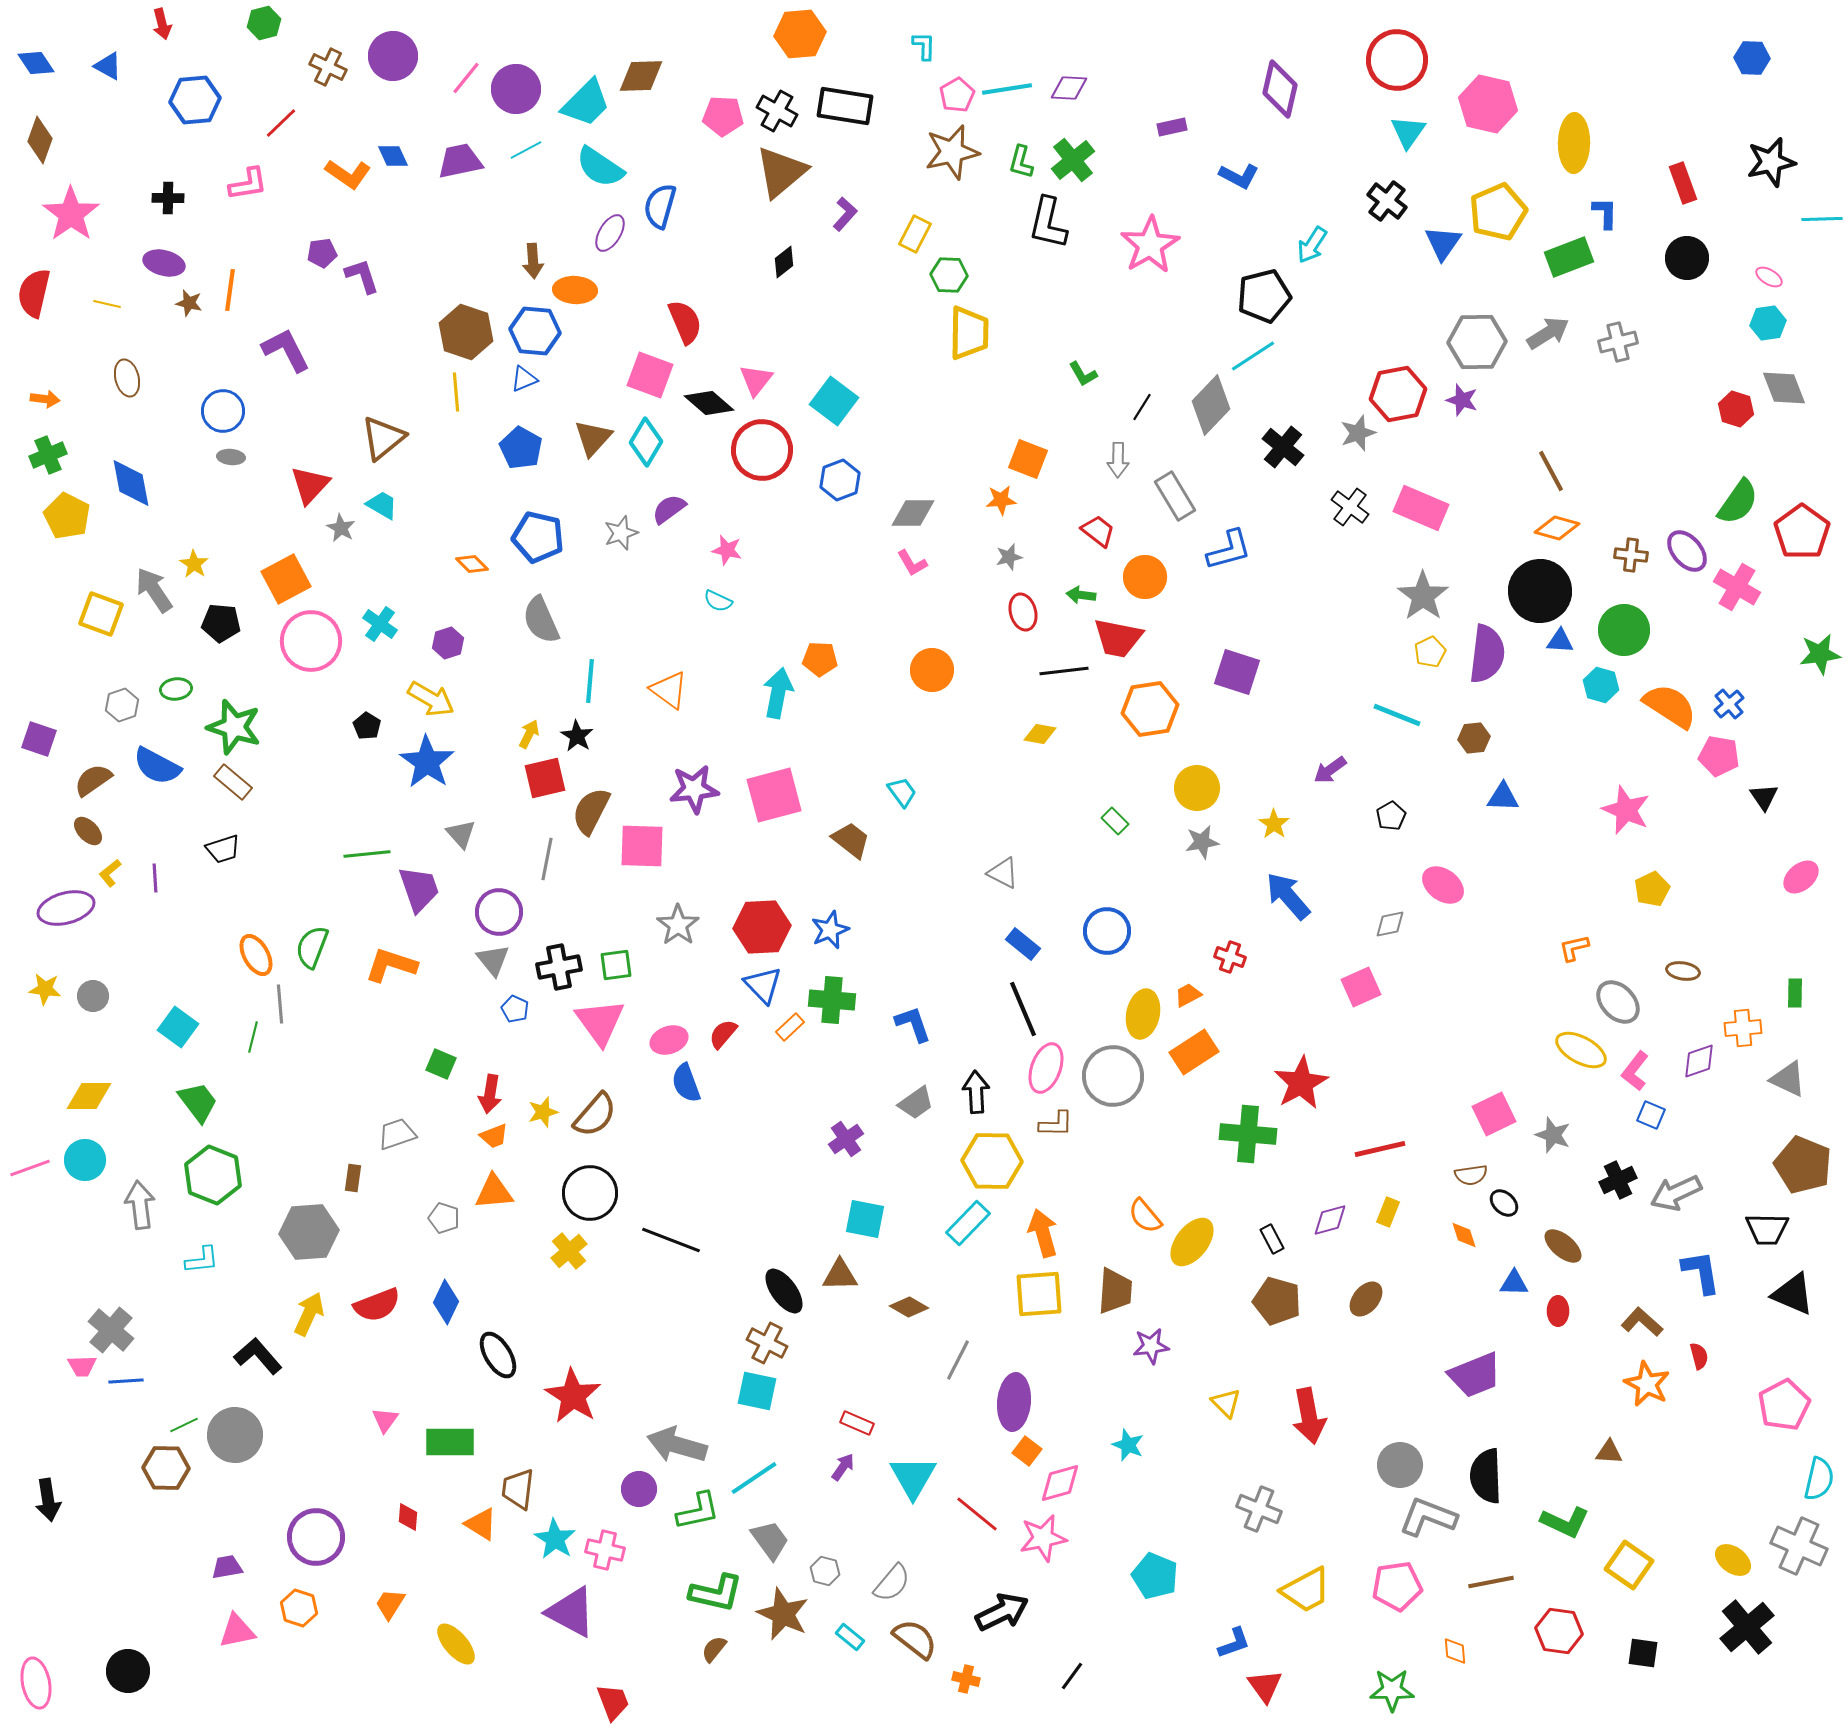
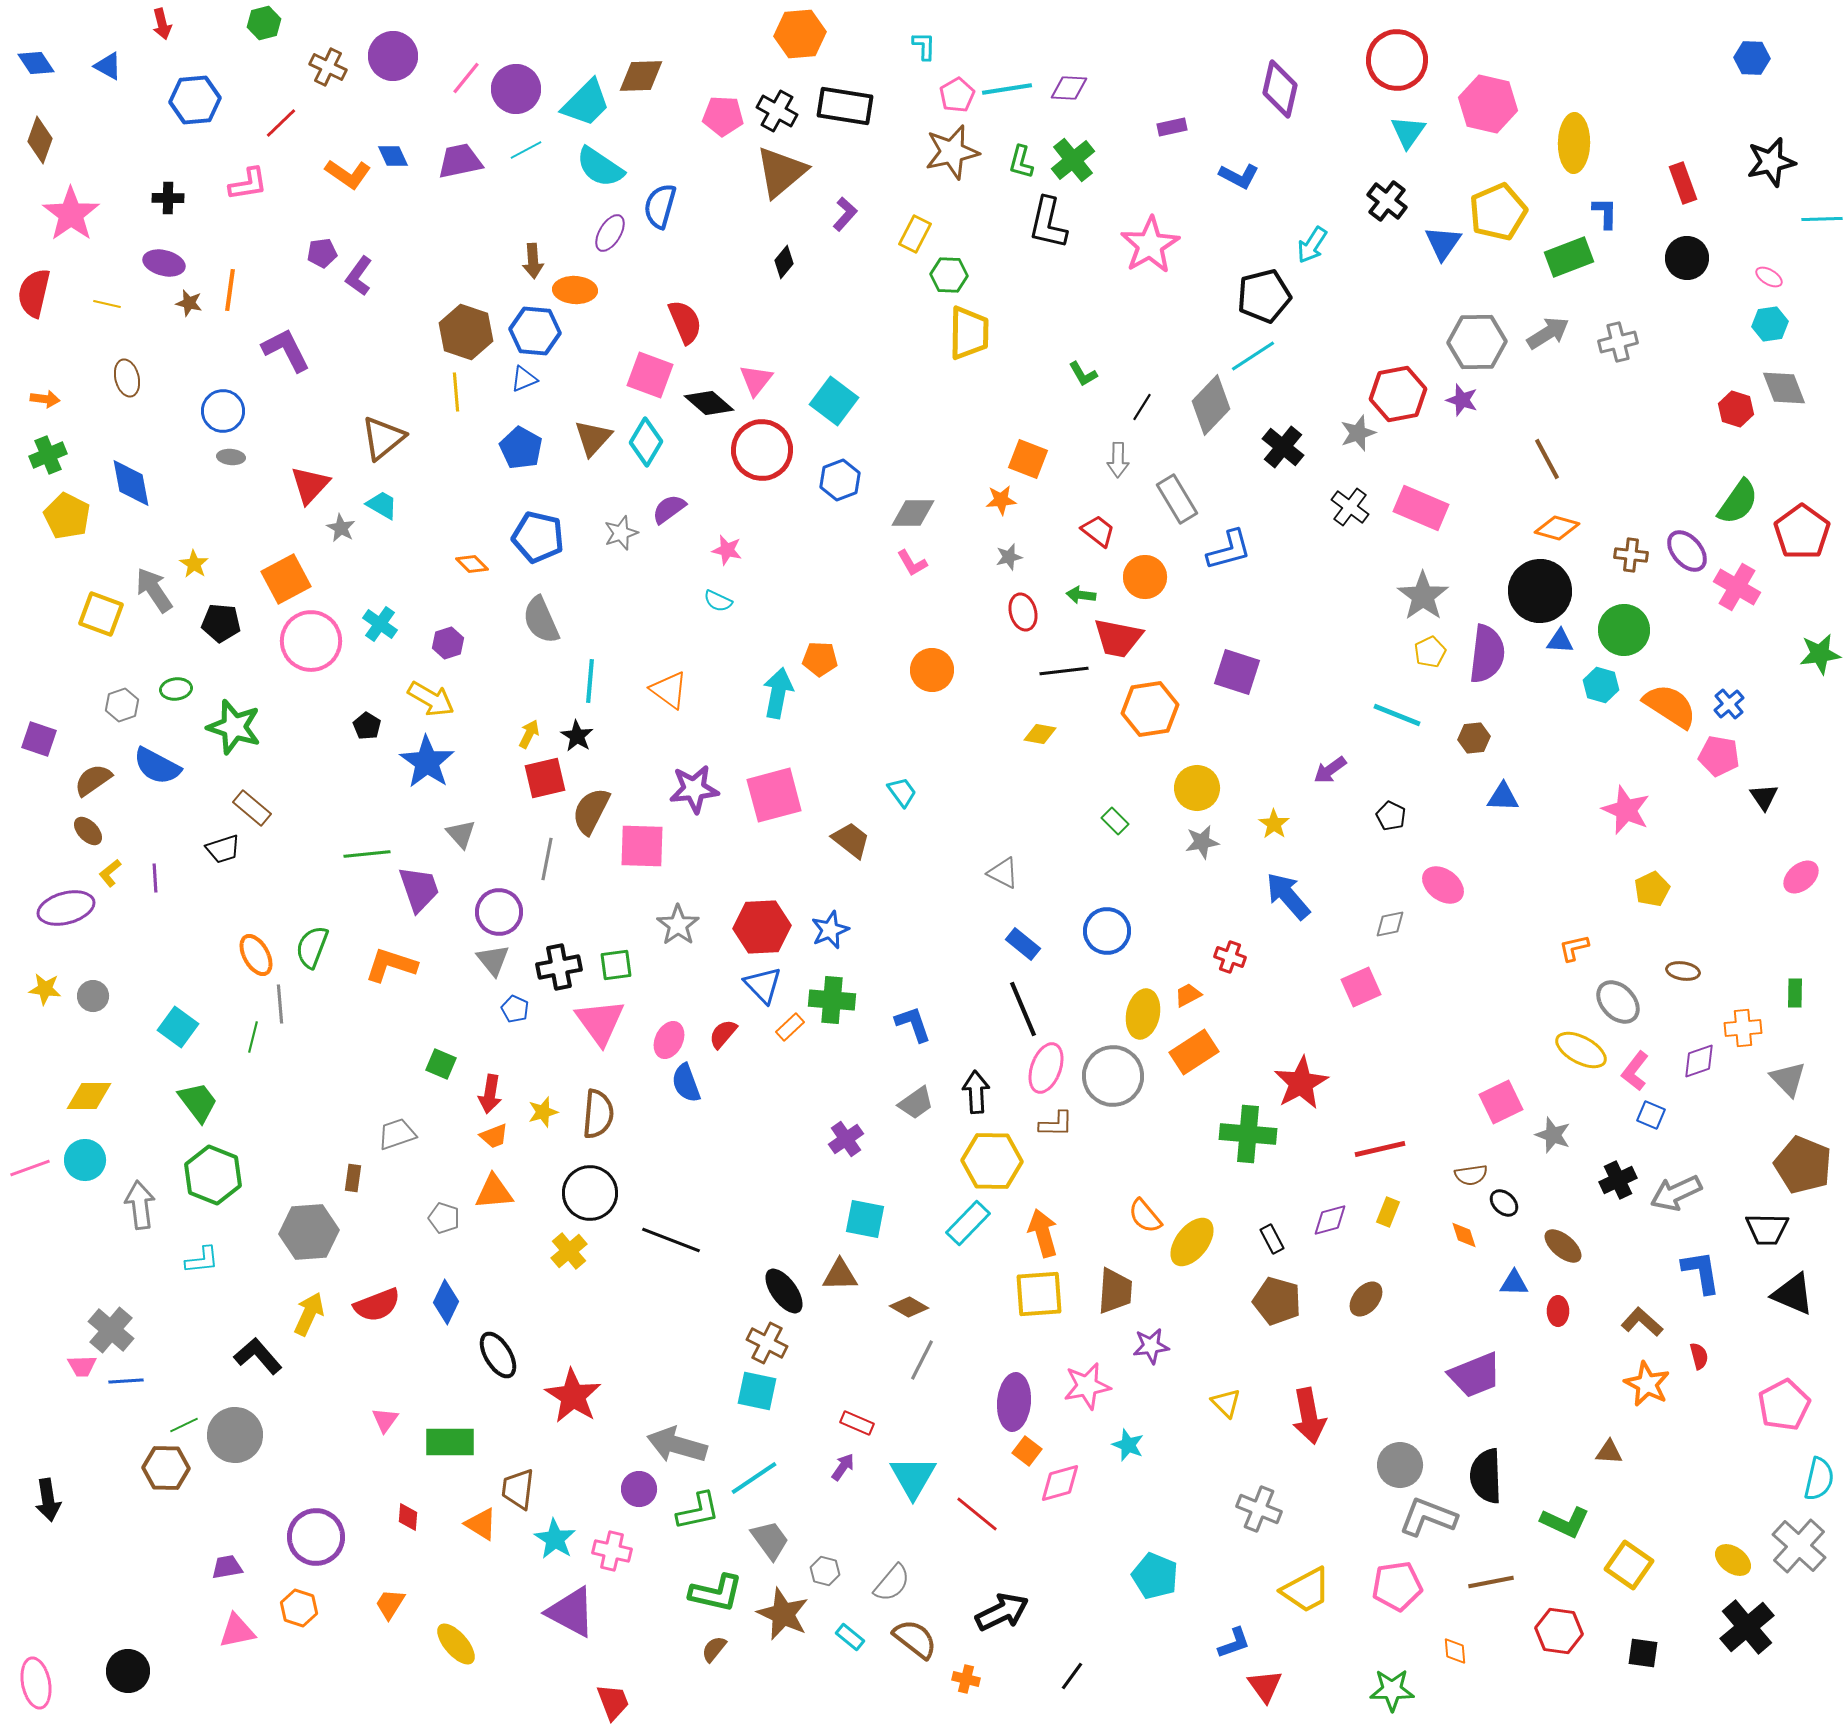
black diamond at (784, 262): rotated 12 degrees counterclockwise
purple L-shape at (362, 276): moved 3 px left; rotated 126 degrees counterclockwise
cyan hexagon at (1768, 323): moved 2 px right, 1 px down
brown line at (1551, 471): moved 4 px left, 12 px up
gray rectangle at (1175, 496): moved 2 px right, 3 px down
brown rectangle at (233, 782): moved 19 px right, 26 px down
black pentagon at (1391, 816): rotated 16 degrees counterclockwise
pink ellipse at (669, 1040): rotated 45 degrees counterclockwise
gray triangle at (1788, 1079): rotated 21 degrees clockwise
pink square at (1494, 1114): moved 7 px right, 12 px up
brown semicircle at (595, 1115): moved 3 px right, 1 px up; rotated 36 degrees counterclockwise
gray line at (958, 1360): moved 36 px left
pink star at (1043, 1538): moved 44 px right, 152 px up
gray cross at (1799, 1546): rotated 18 degrees clockwise
pink cross at (605, 1550): moved 7 px right, 1 px down
